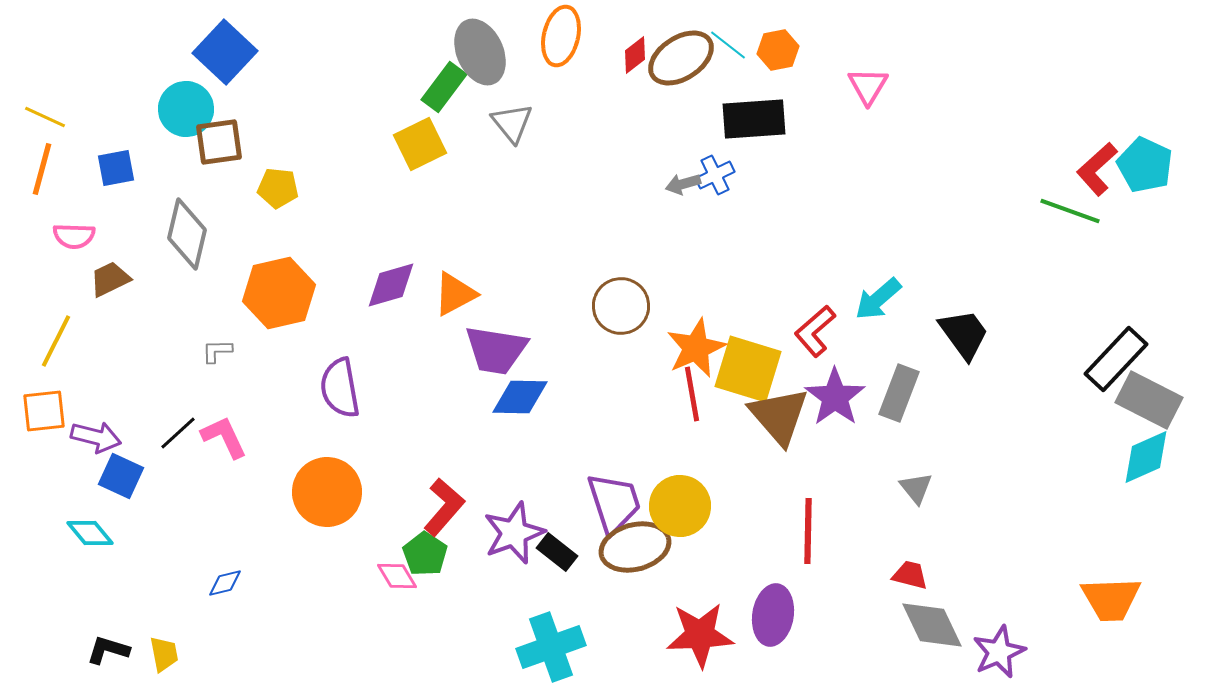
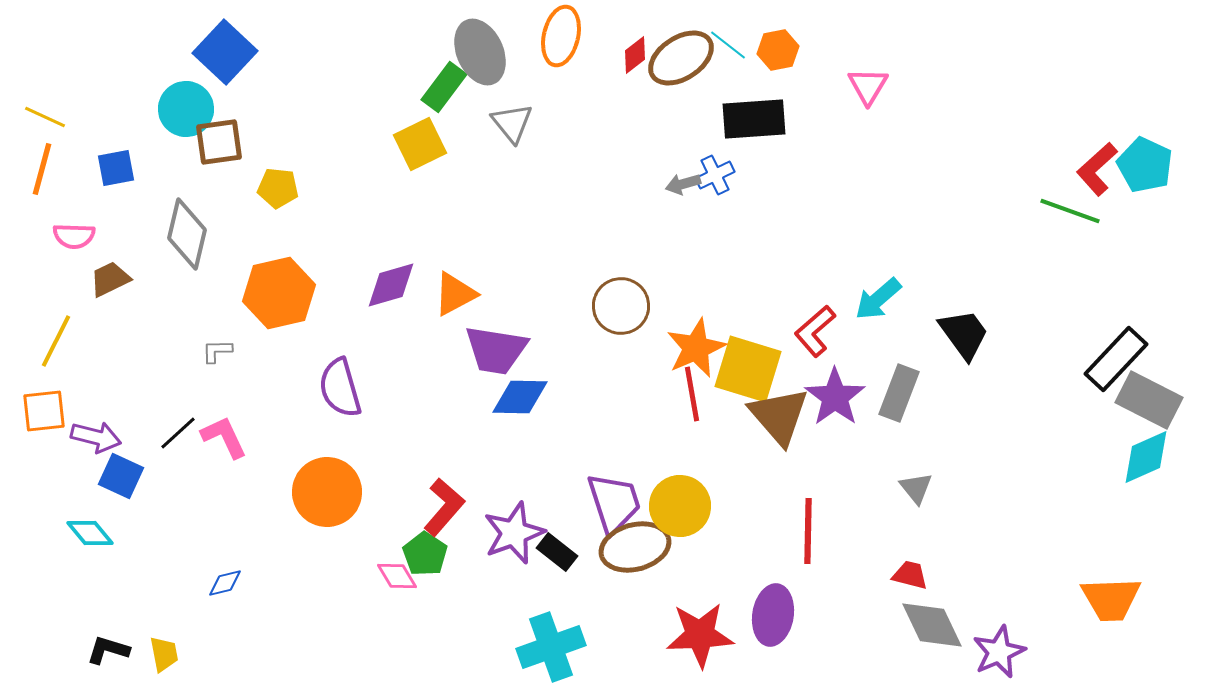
purple semicircle at (340, 388): rotated 6 degrees counterclockwise
